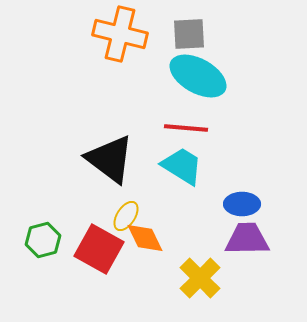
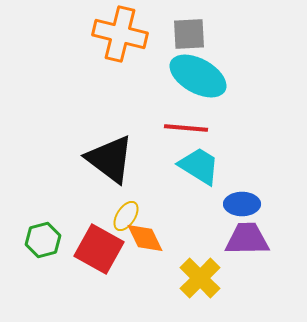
cyan trapezoid: moved 17 px right
